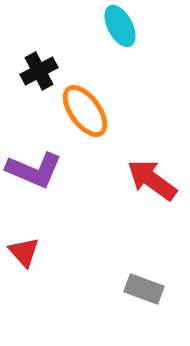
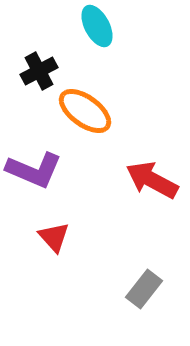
cyan ellipse: moved 23 px left
orange ellipse: rotated 18 degrees counterclockwise
red arrow: rotated 8 degrees counterclockwise
red triangle: moved 30 px right, 15 px up
gray rectangle: rotated 72 degrees counterclockwise
